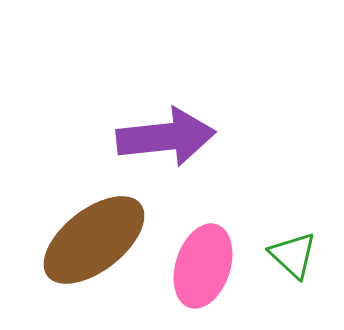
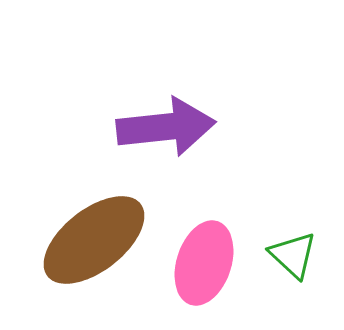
purple arrow: moved 10 px up
pink ellipse: moved 1 px right, 3 px up
